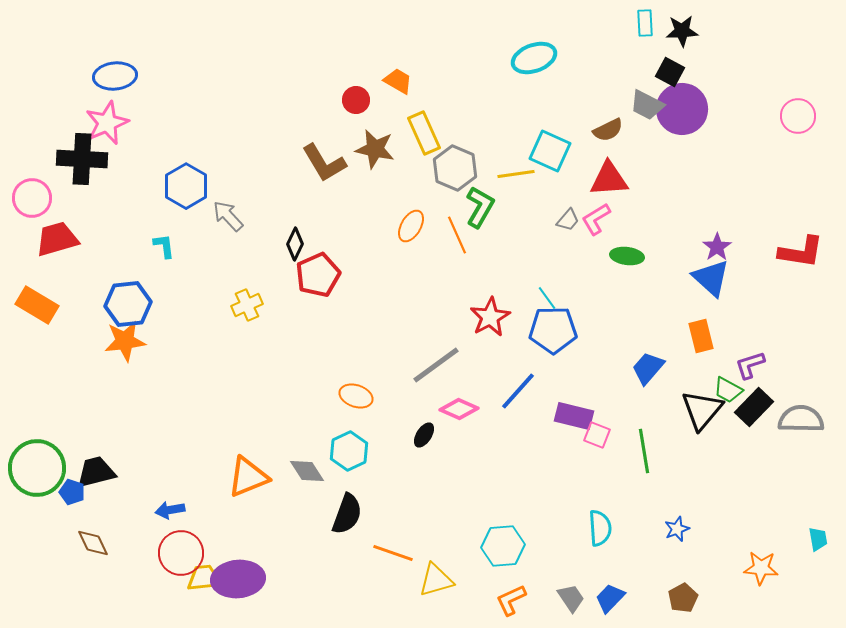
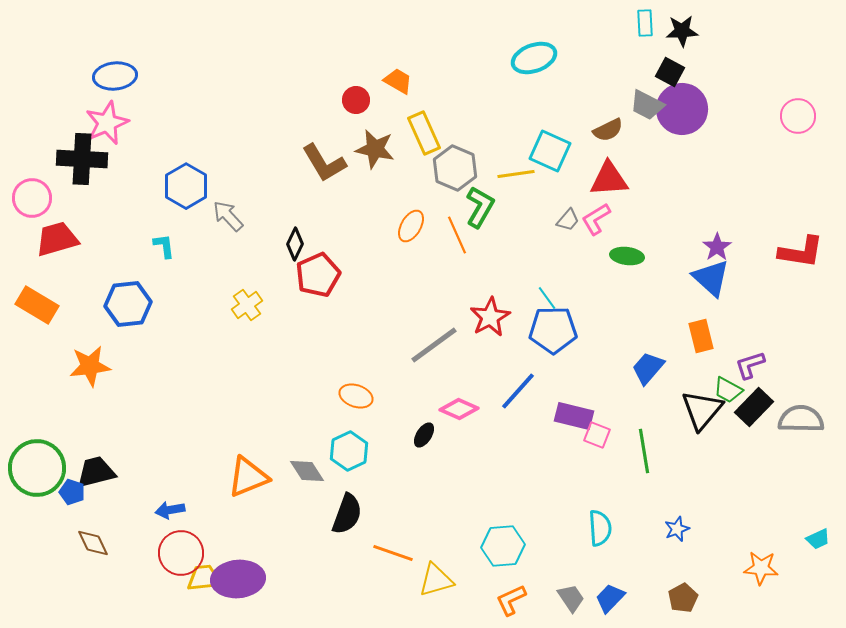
yellow cross at (247, 305): rotated 12 degrees counterclockwise
orange star at (125, 341): moved 35 px left, 25 px down
gray line at (436, 365): moved 2 px left, 20 px up
cyan trapezoid at (818, 539): rotated 75 degrees clockwise
